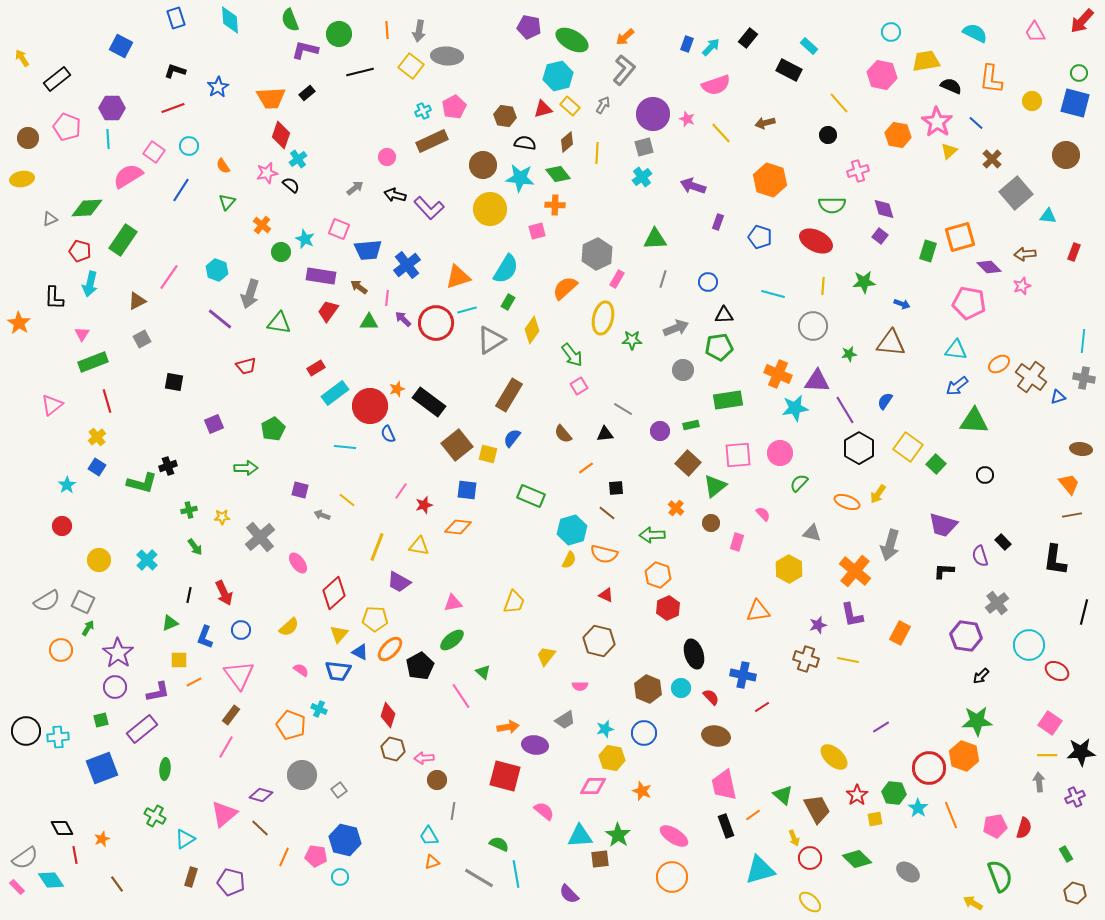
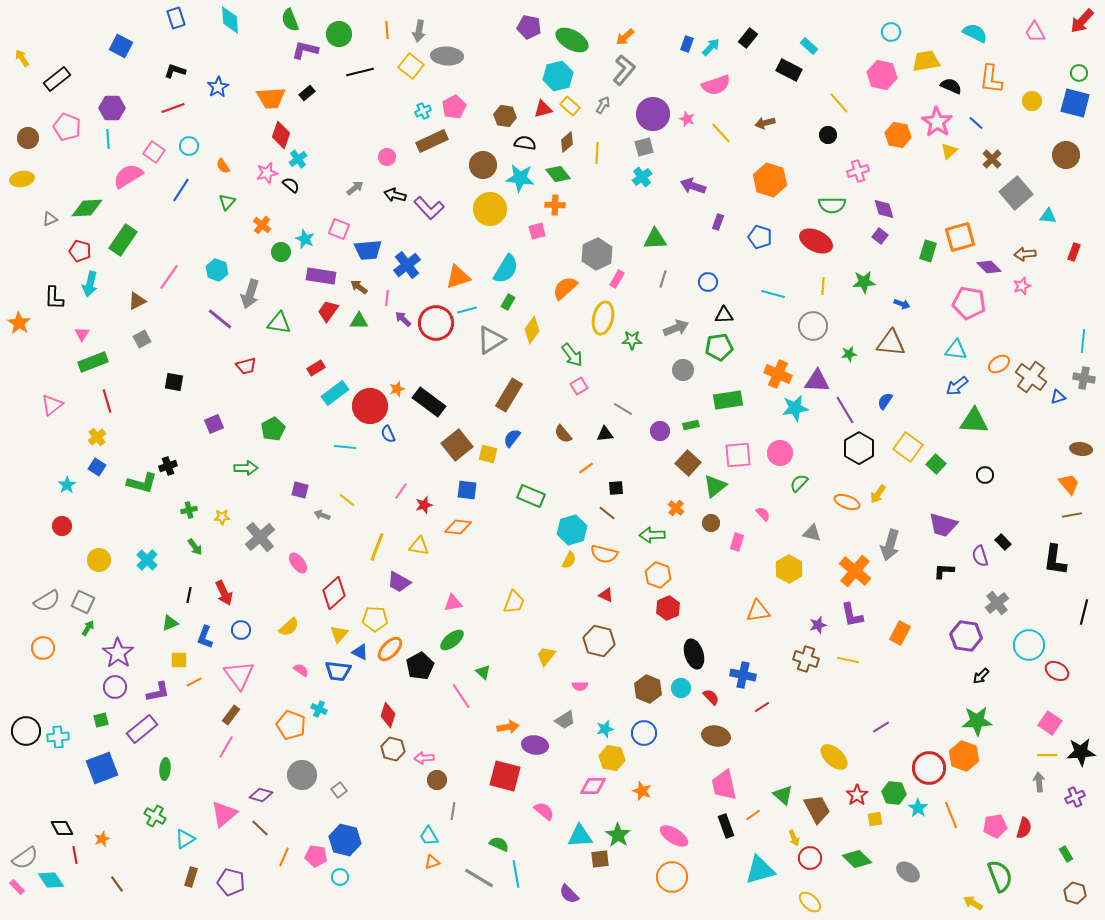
green triangle at (369, 322): moved 10 px left, 1 px up
orange circle at (61, 650): moved 18 px left, 2 px up
